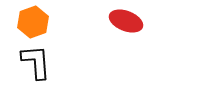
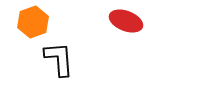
black L-shape: moved 23 px right, 3 px up
